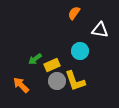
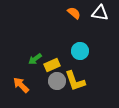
orange semicircle: rotated 96 degrees clockwise
white triangle: moved 17 px up
